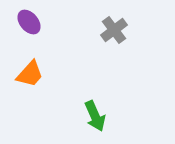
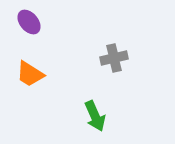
gray cross: moved 28 px down; rotated 24 degrees clockwise
orange trapezoid: rotated 80 degrees clockwise
